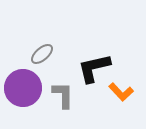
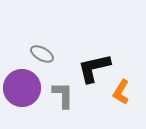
gray ellipse: rotated 70 degrees clockwise
purple circle: moved 1 px left
orange L-shape: rotated 75 degrees clockwise
